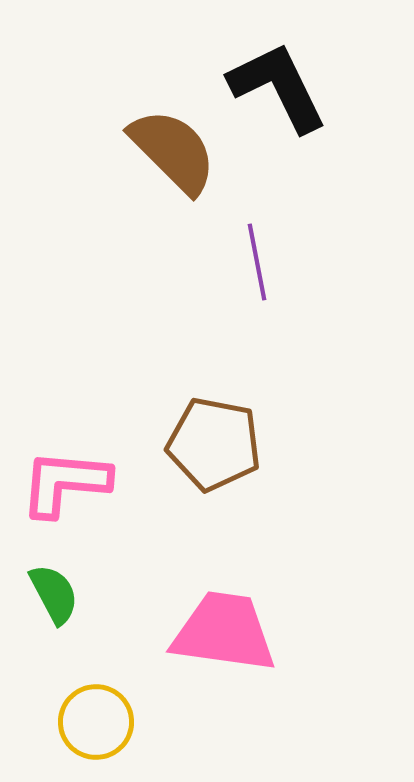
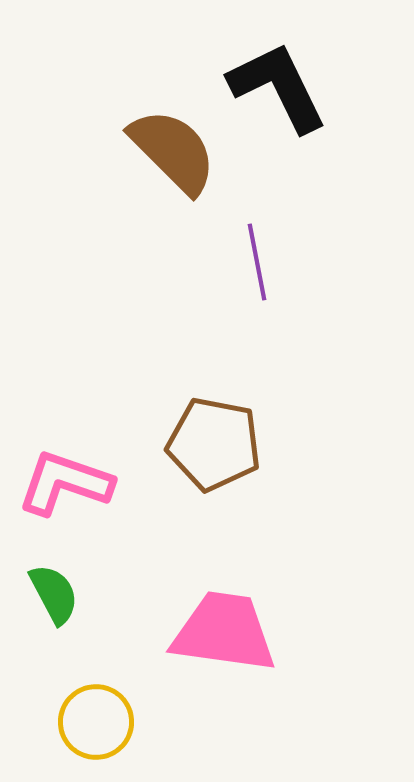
pink L-shape: rotated 14 degrees clockwise
